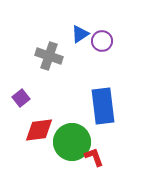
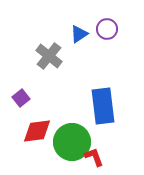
blue triangle: moved 1 px left
purple circle: moved 5 px right, 12 px up
gray cross: rotated 20 degrees clockwise
red diamond: moved 2 px left, 1 px down
